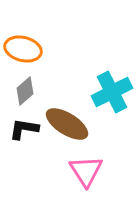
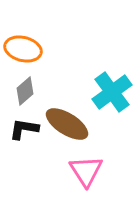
cyan cross: rotated 9 degrees counterclockwise
